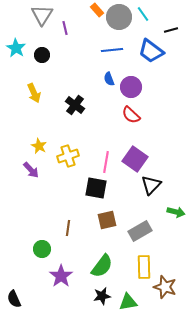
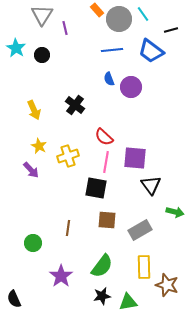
gray circle: moved 2 px down
yellow arrow: moved 17 px down
red semicircle: moved 27 px left, 22 px down
purple square: moved 1 px up; rotated 30 degrees counterclockwise
black triangle: rotated 20 degrees counterclockwise
green arrow: moved 1 px left
brown square: rotated 18 degrees clockwise
gray rectangle: moved 1 px up
green circle: moved 9 px left, 6 px up
brown star: moved 2 px right, 2 px up
